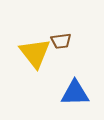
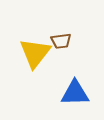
yellow triangle: rotated 16 degrees clockwise
